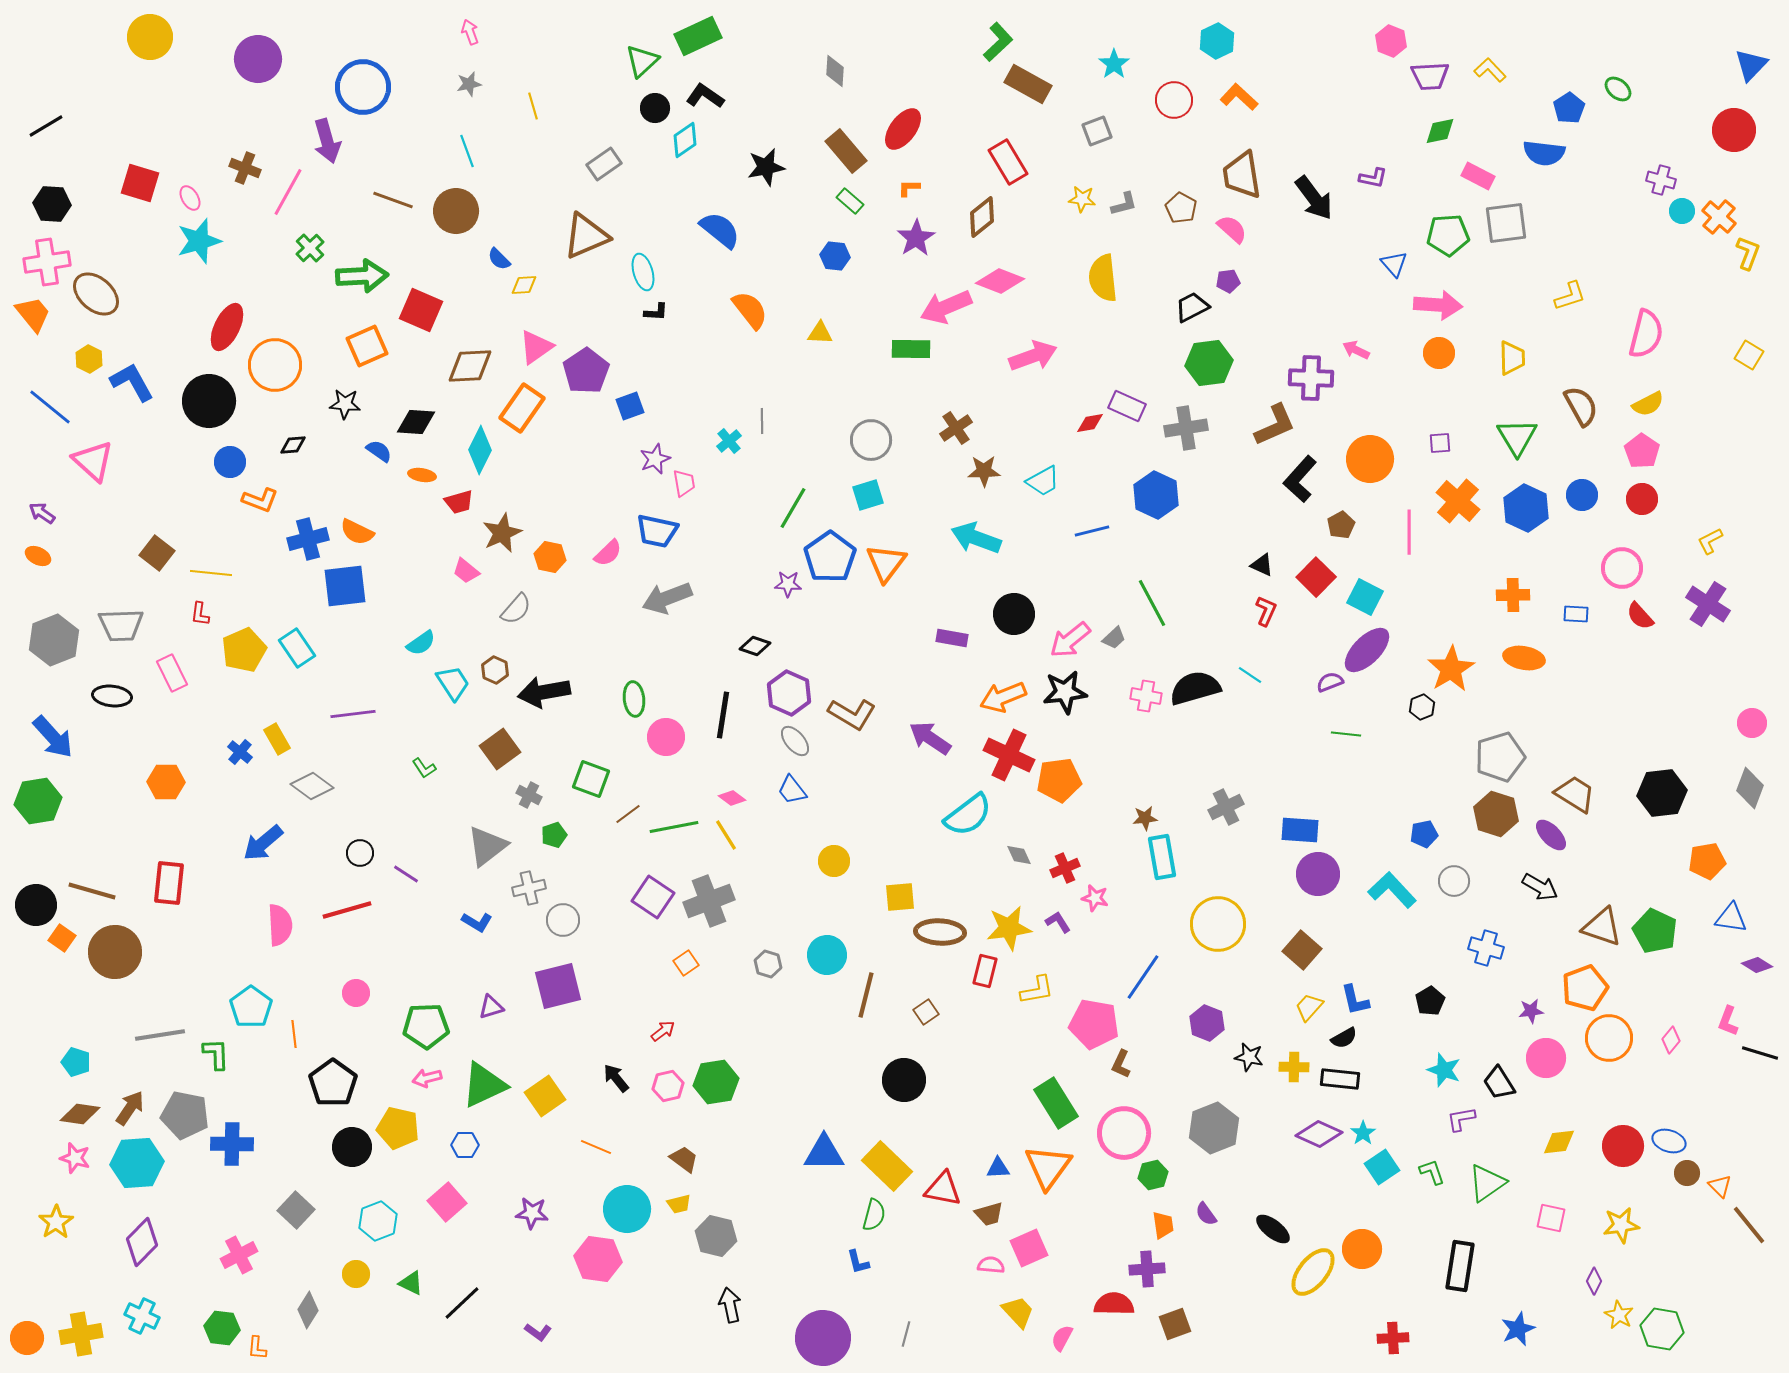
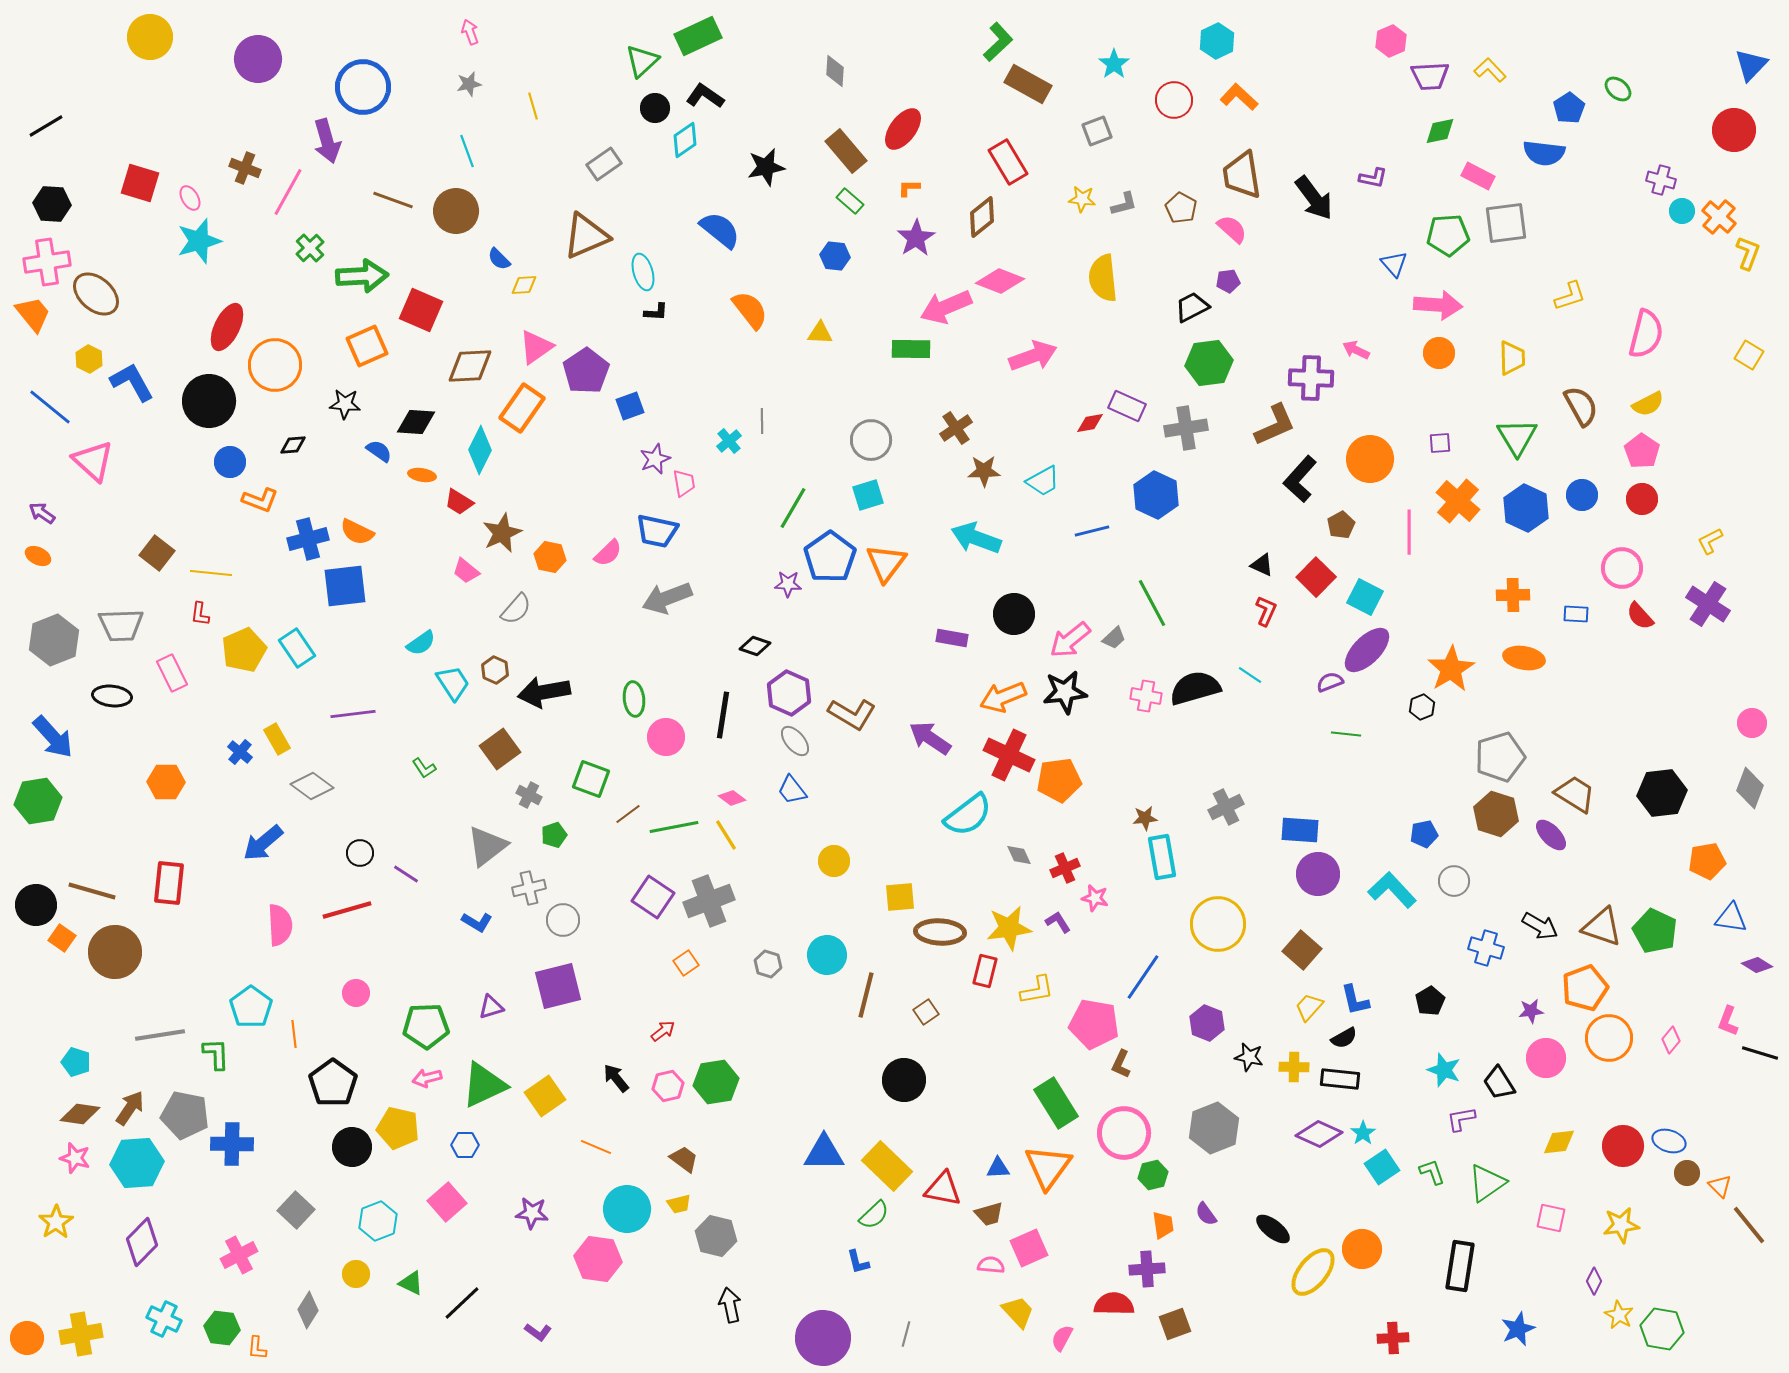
pink hexagon at (1391, 41): rotated 16 degrees clockwise
red trapezoid at (459, 502): rotated 48 degrees clockwise
black arrow at (1540, 887): moved 39 px down
green semicircle at (874, 1215): rotated 32 degrees clockwise
cyan cross at (142, 1316): moved 22 px right, 3 px down
